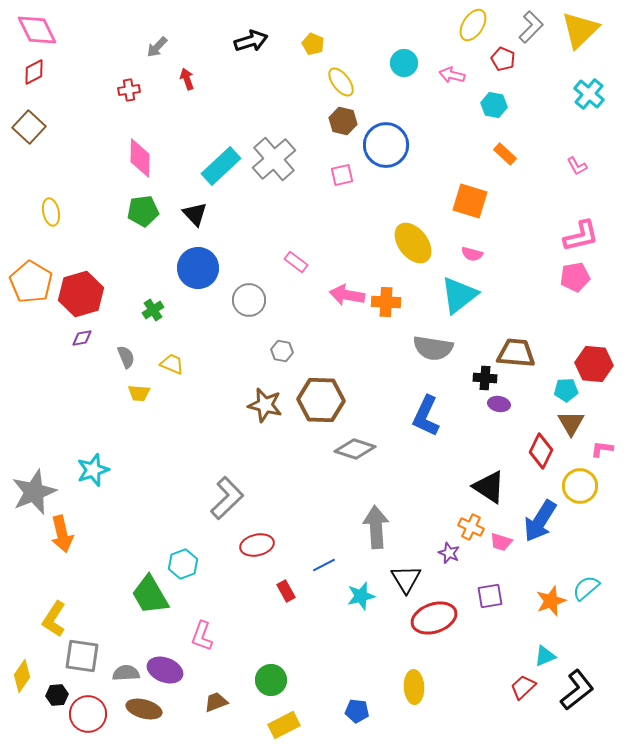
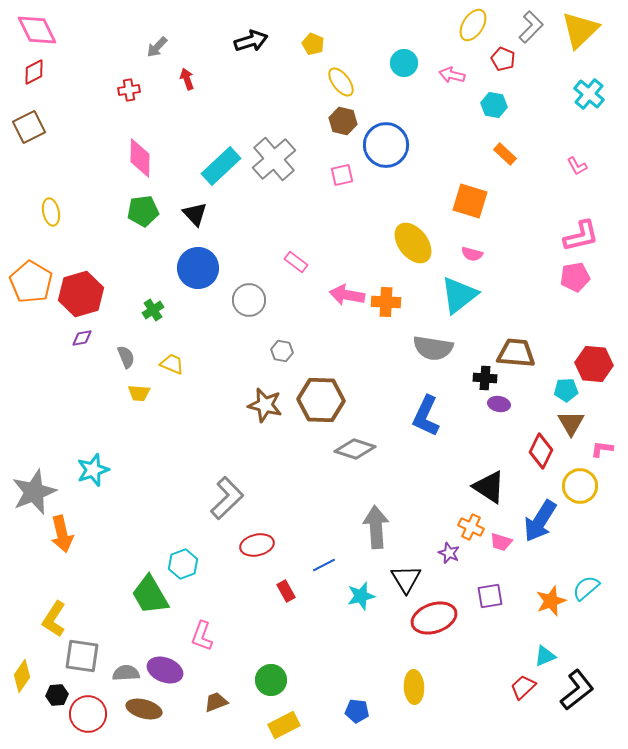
brown square at (29, 127): rotated 20 degrees clockwise
